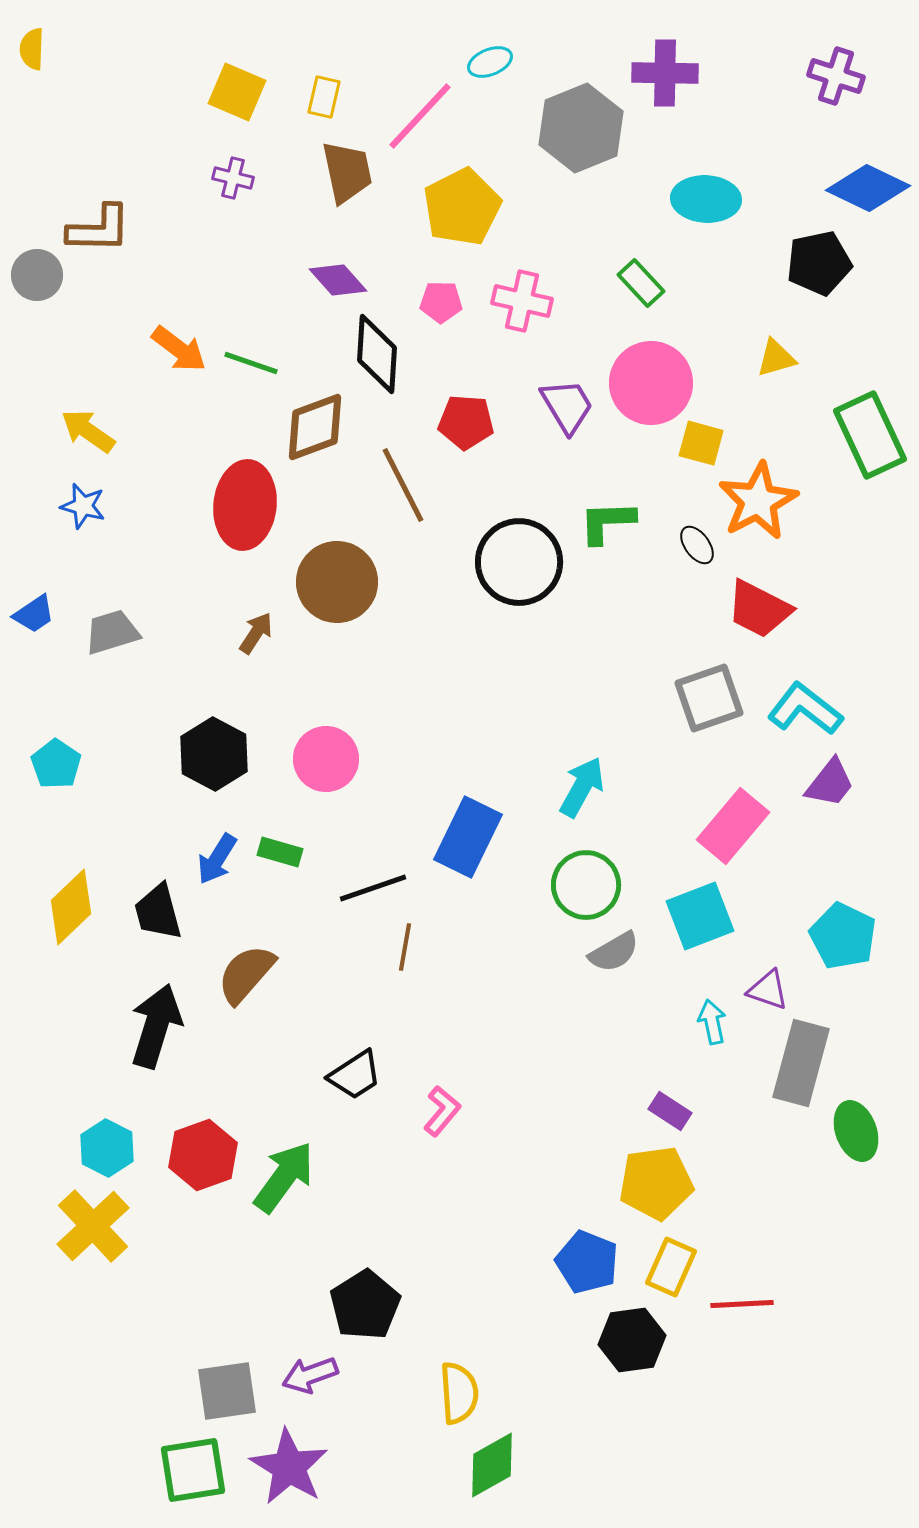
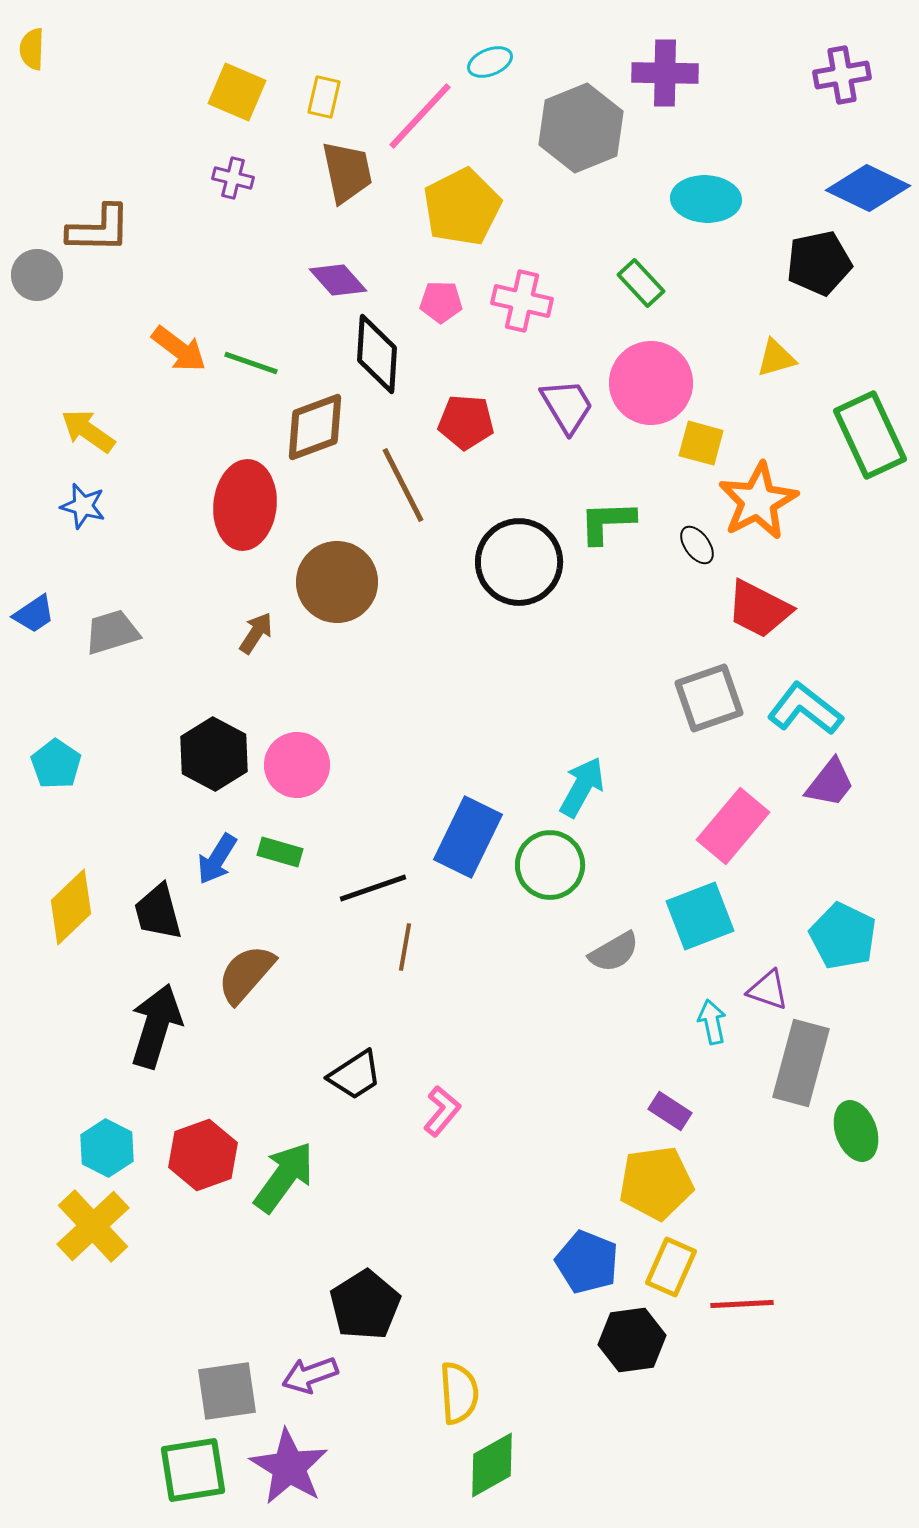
purple cross at (836, 76): moved 6 px right, 1 px up; rotated 28 degrees counterclockwise
pink circle at (326, 759): moved 29 px left, 6 px down
green circle at (586, 885): moved 36 px left, 20 px up
